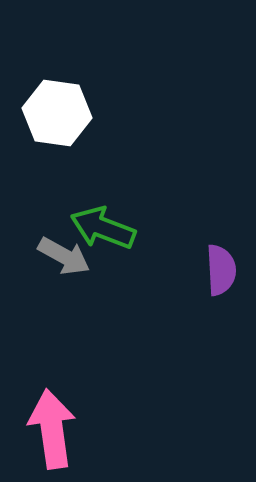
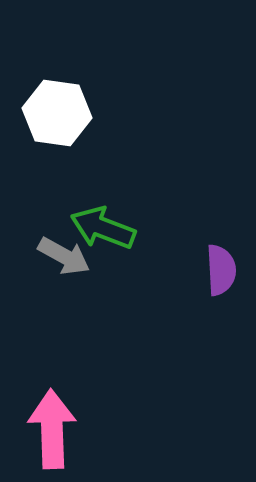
pink arrow: rotated 6 degrees clockwise
